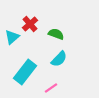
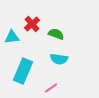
red cross: moved 2 px right
cyan triangle: rotated 35 degrees clockwise
cyan semicircle: rotated 54 degrees clockwise
cyan rectangle: moved 2 px left, 1 px up; rotated 15 degrees counterclockwise
